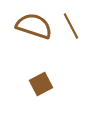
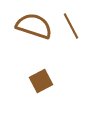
brown square: moved 3 px up
